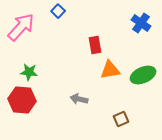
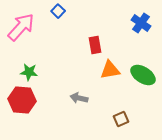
green ellipse: rotated 55 degrees clockwise
gray arrow: moved 1 px up
